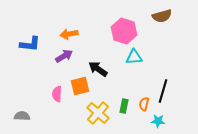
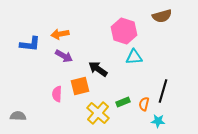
orange arrow: moved 9 px left
purple arrow: rotated 60 degrees clockwise
green rectangle: moved 1 px left, 4 px up; rotated 56 degrees clockwise
gray semicircle: moved 4 px left
